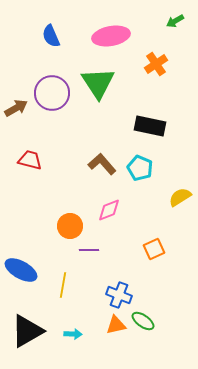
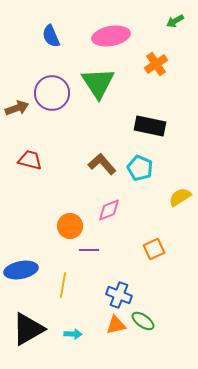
brown arrow: moved 1 px right; rotated 10 degrees clockwise
blue ellipse: rotated 40 degrees counterclockwise
black triangle: moved 1 px right, 2 px up
